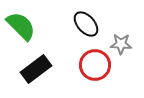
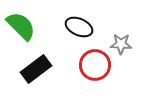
black ellipse: moved 7 px left, 3 px down; rotated 24 degrees counterclockwise
